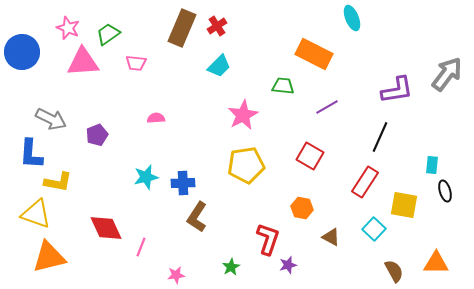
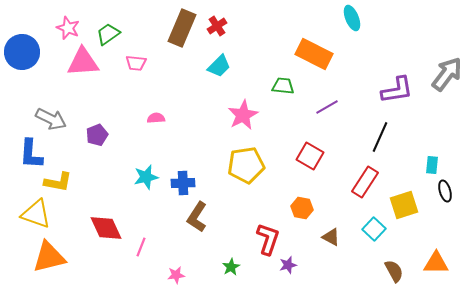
yellow square at (404, 205): rotated 28 degrees counterclockwise
